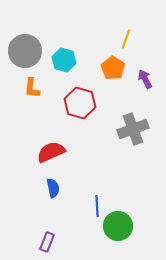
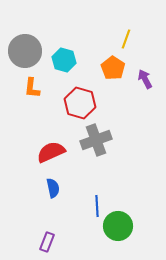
gray cross: moved 37 px left, 11 px down
